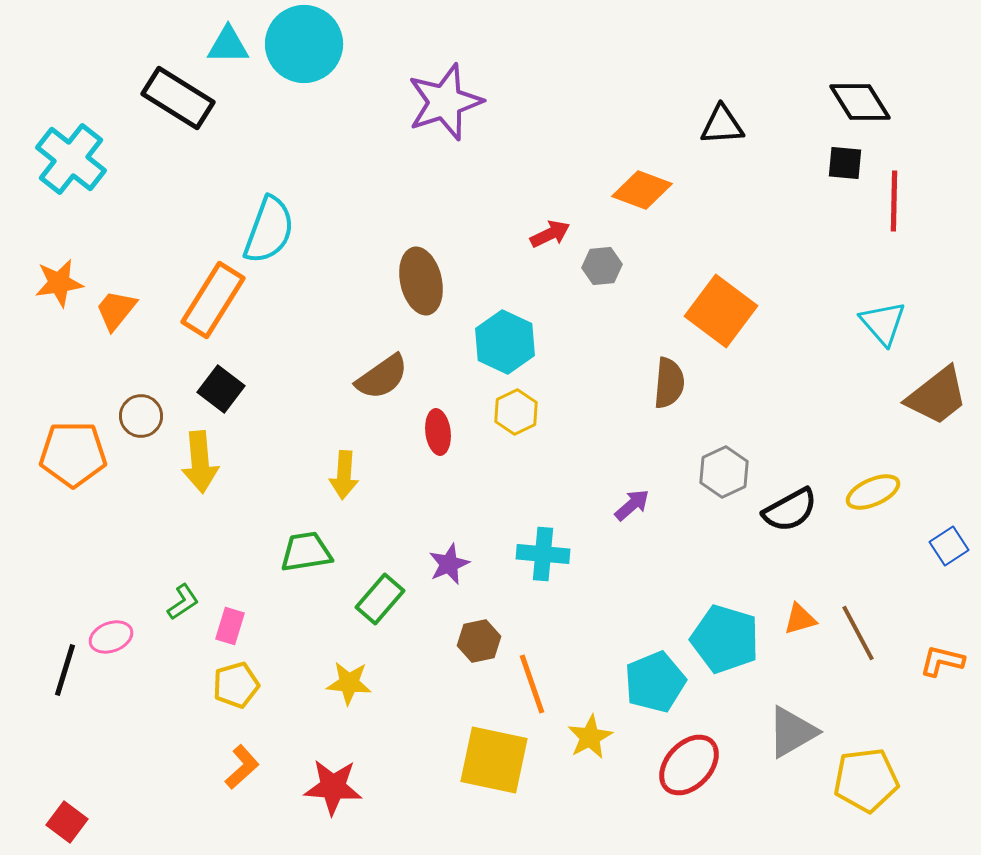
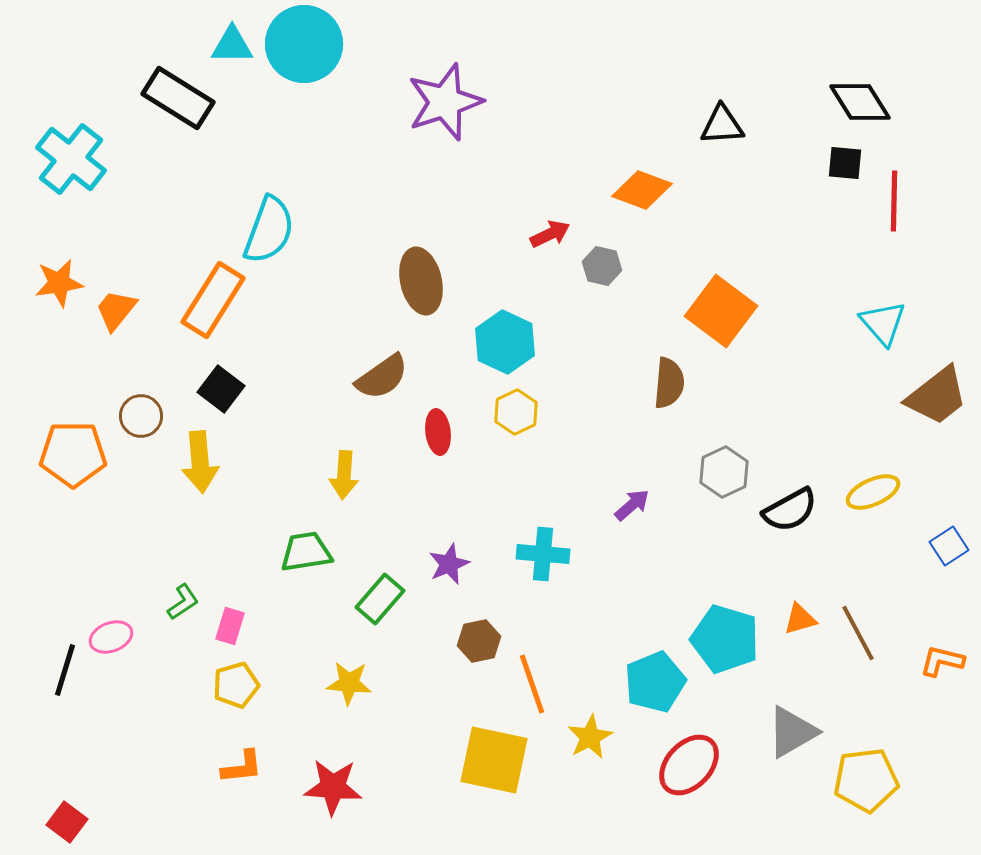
cyan triangle at (228, 45): moved 4 px right
gray hexagon at (602, 266): rotated 18 degrees clockwise
orange L-shape at (242, 767): rotated 36 degrees clockwise
